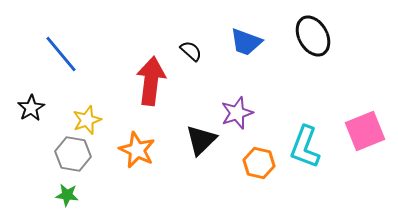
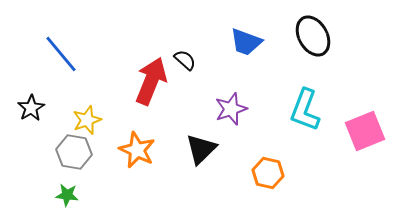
black semicircle: moved 6 px left, 9 px down
red arrow: rotated 15 degrees clockwise
purple star: moved 6 px left, 4 px up
black triangle: moved 9 px down
cyan L-shape: moved 37 px up
gray hexagon: moved 1 px right, 2 px up
orange hexagon: moved 9 px right, 10 px down
